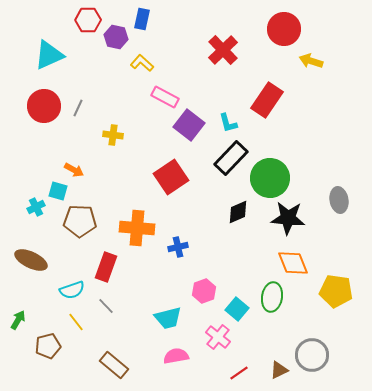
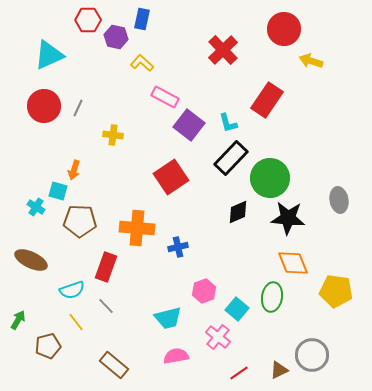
orange arrow at (74, 170): rotated 78 degrees clockwise
cyan cross at (36, 207): rotated 30 degrees counterclockwise
